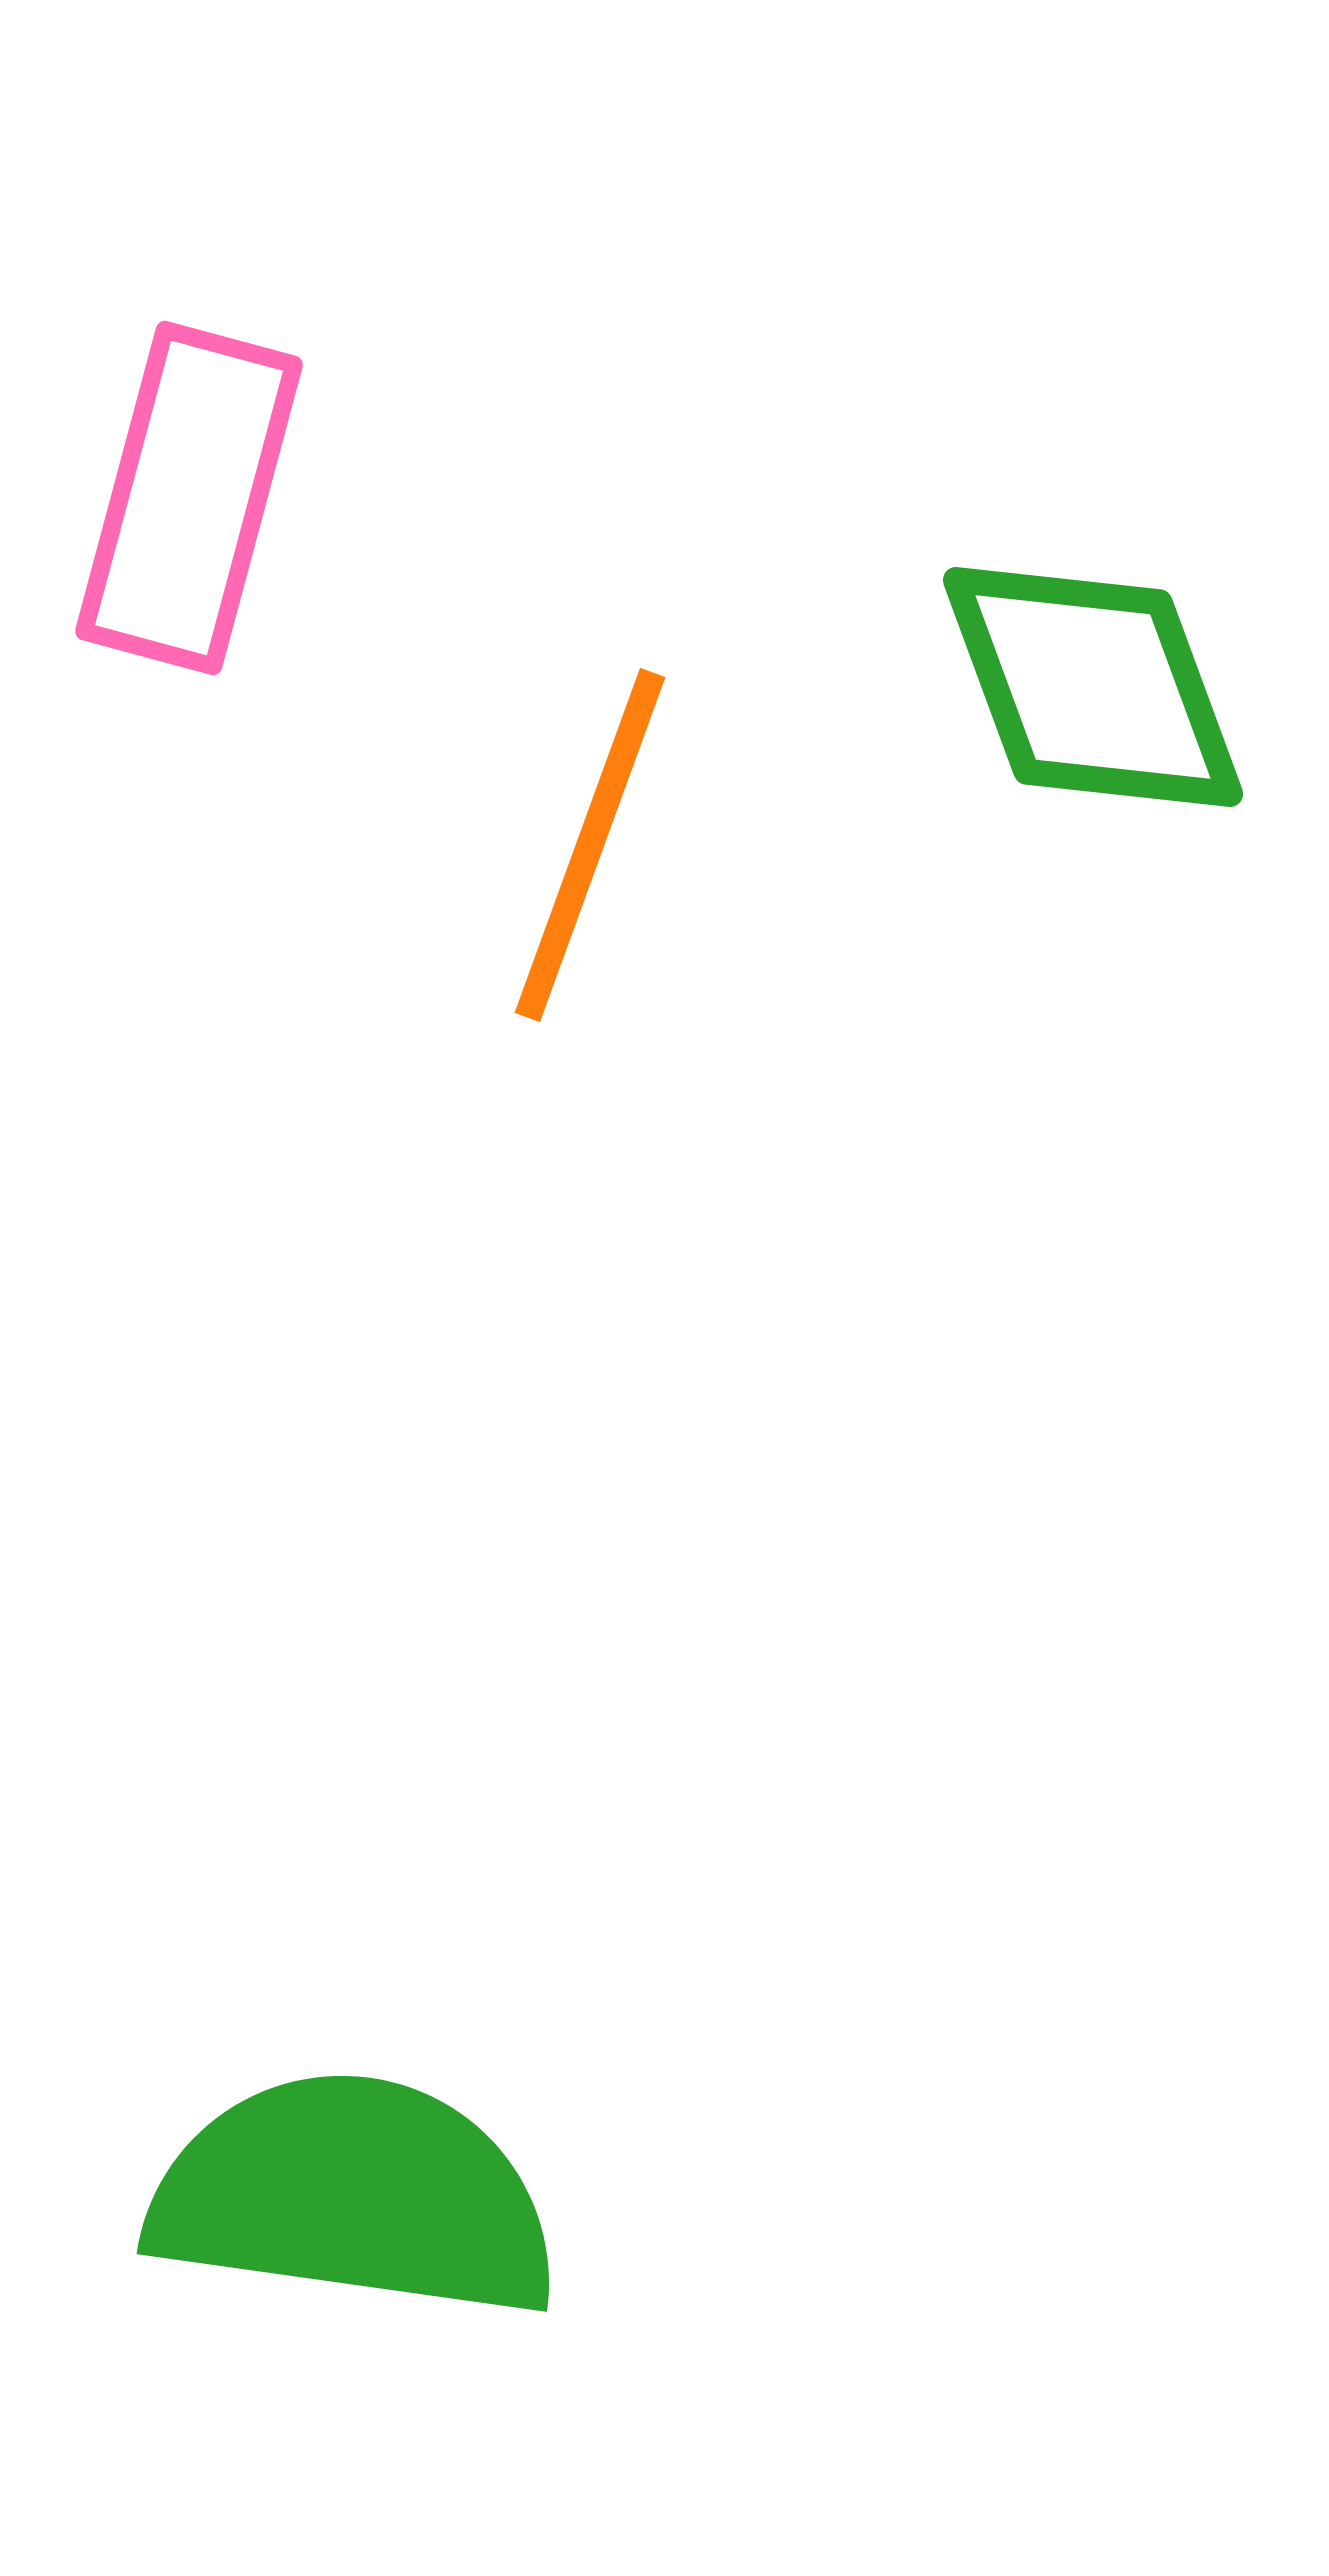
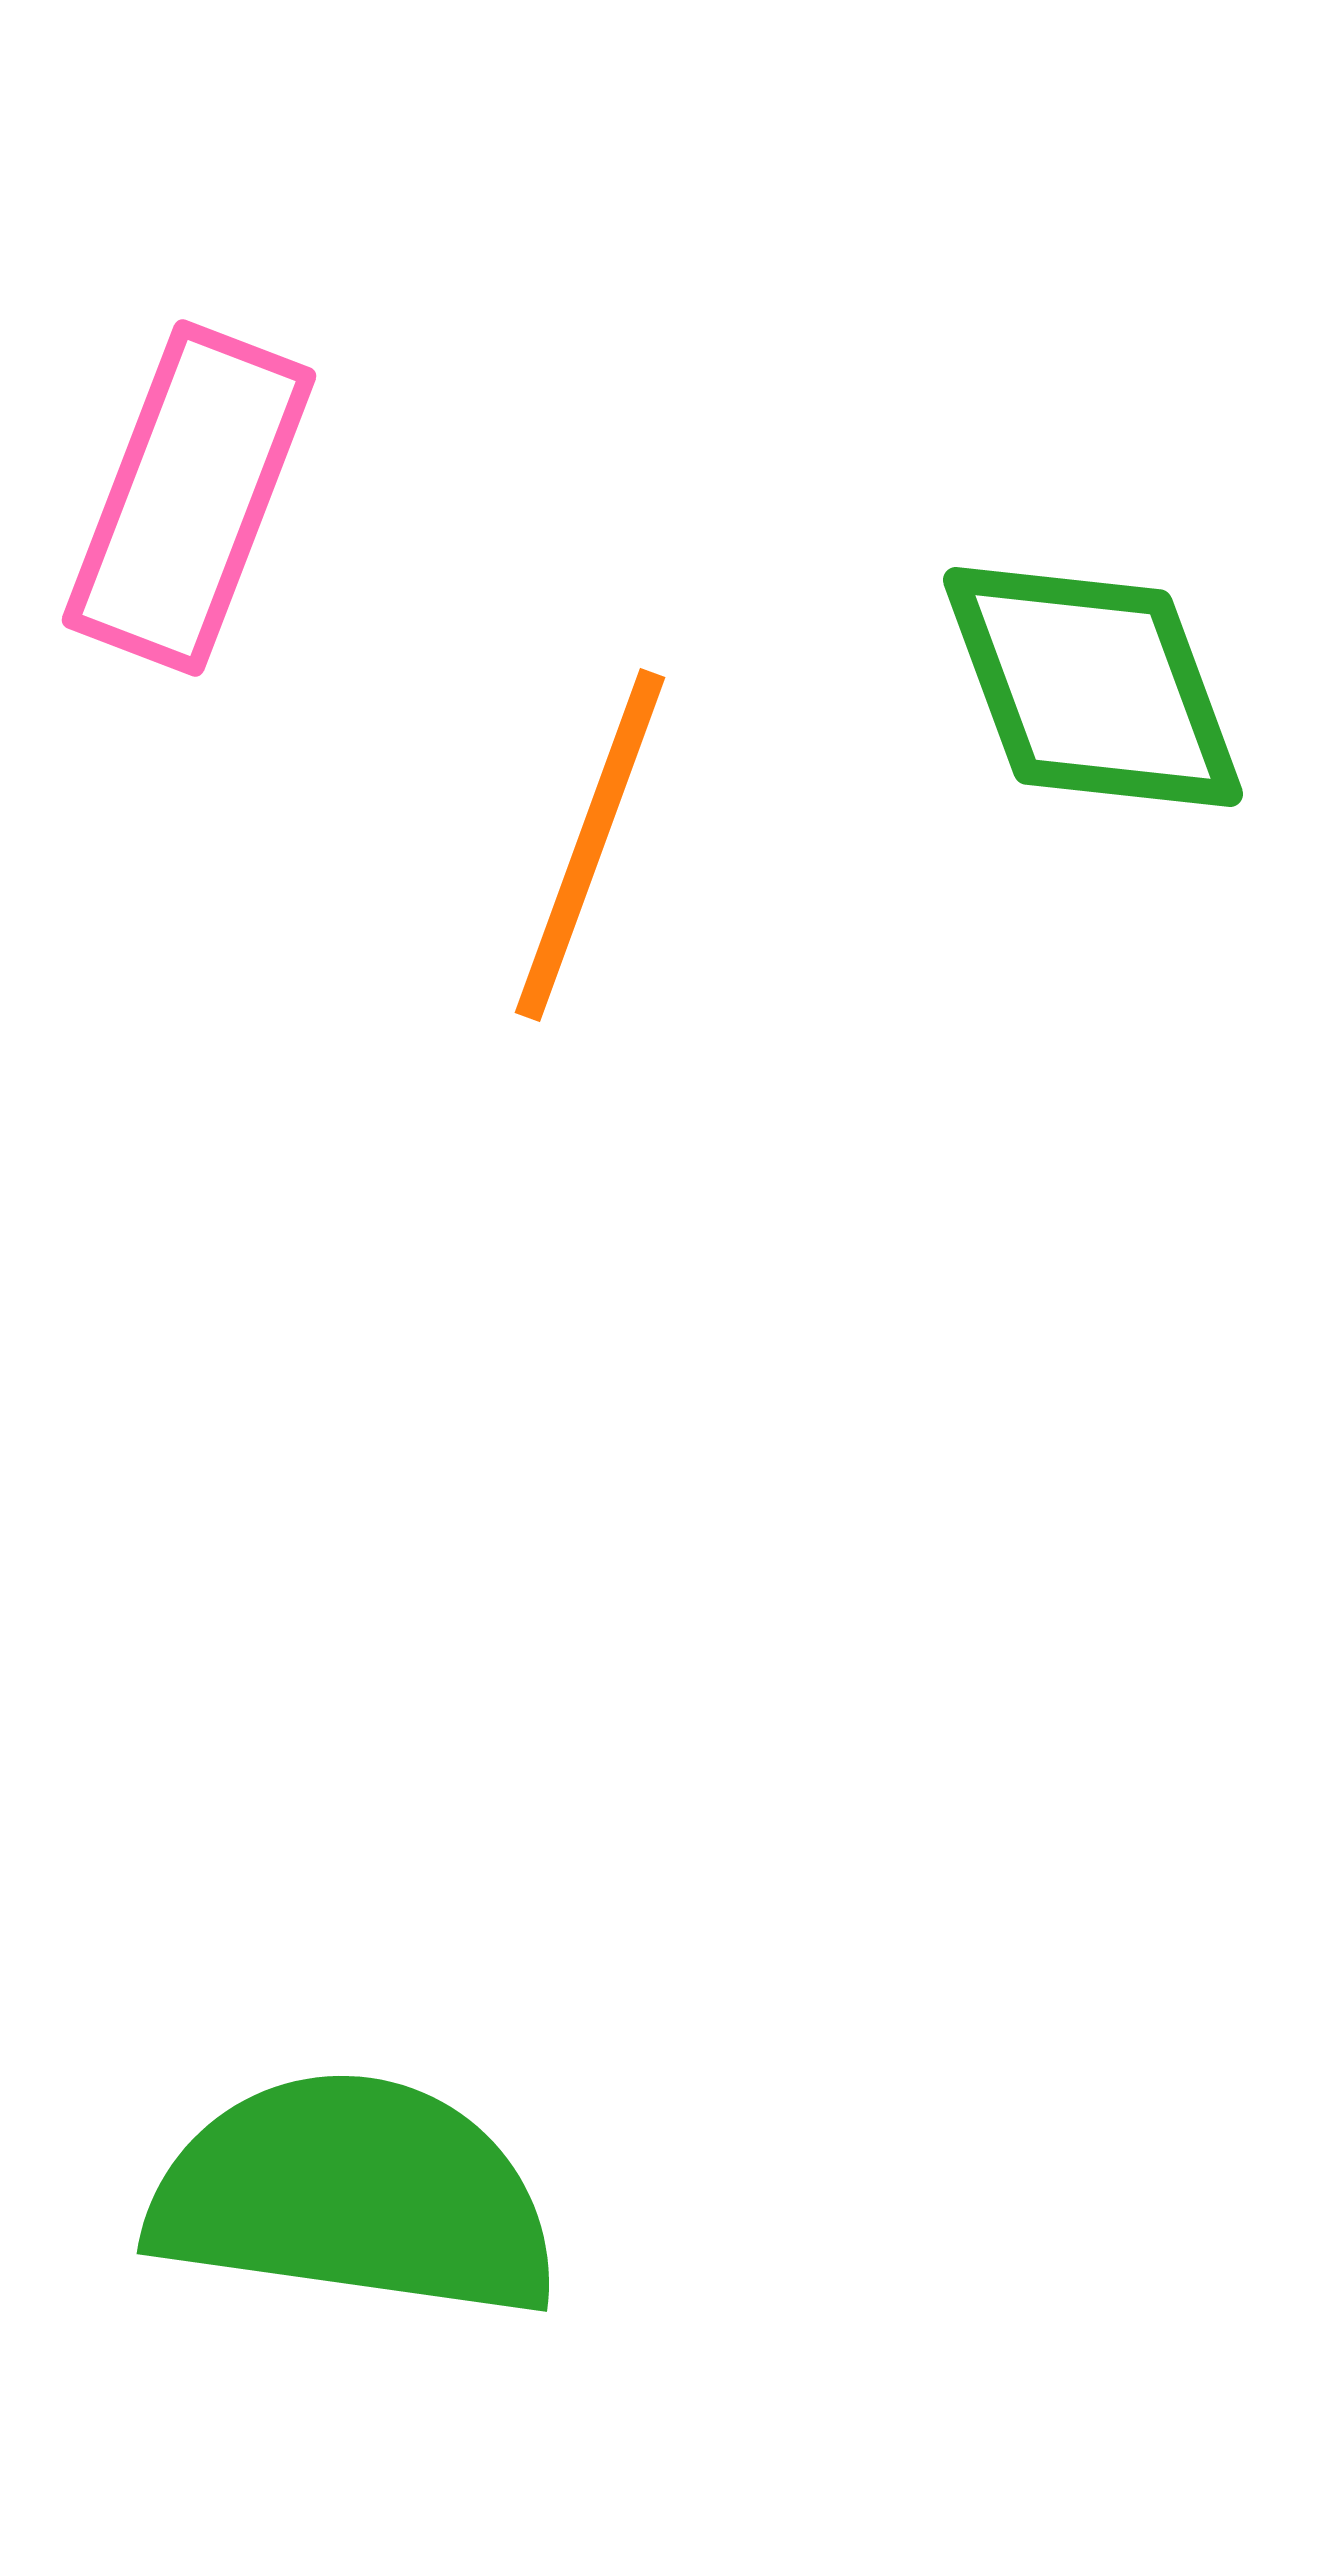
pink rectangle: rotated 6 degrees clockwise
